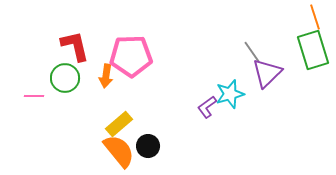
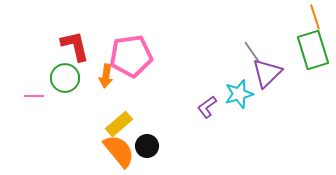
pink pentagon: rotated 6 degrees counterclockwise
cyan star: moved 9 px right
black circle: moved 1 px left
